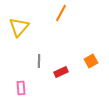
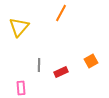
gray line: moved 4 px down
